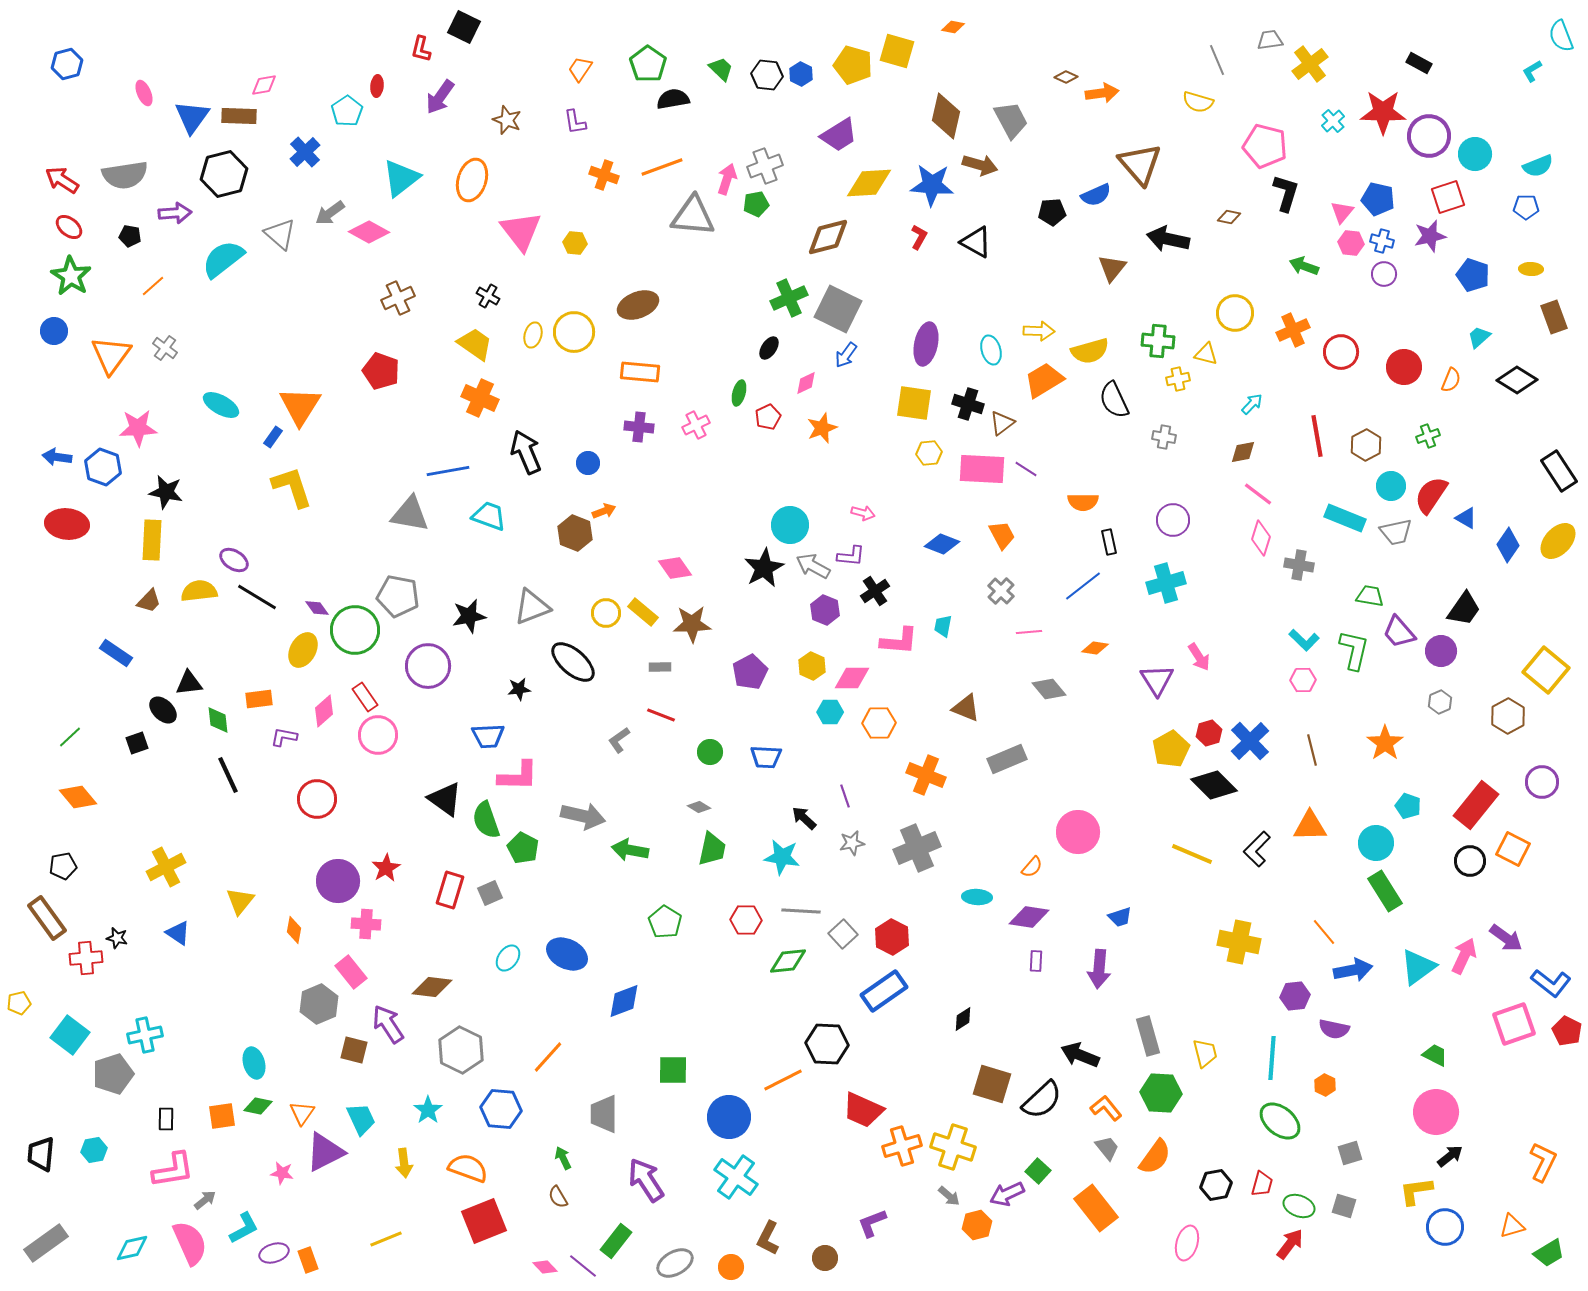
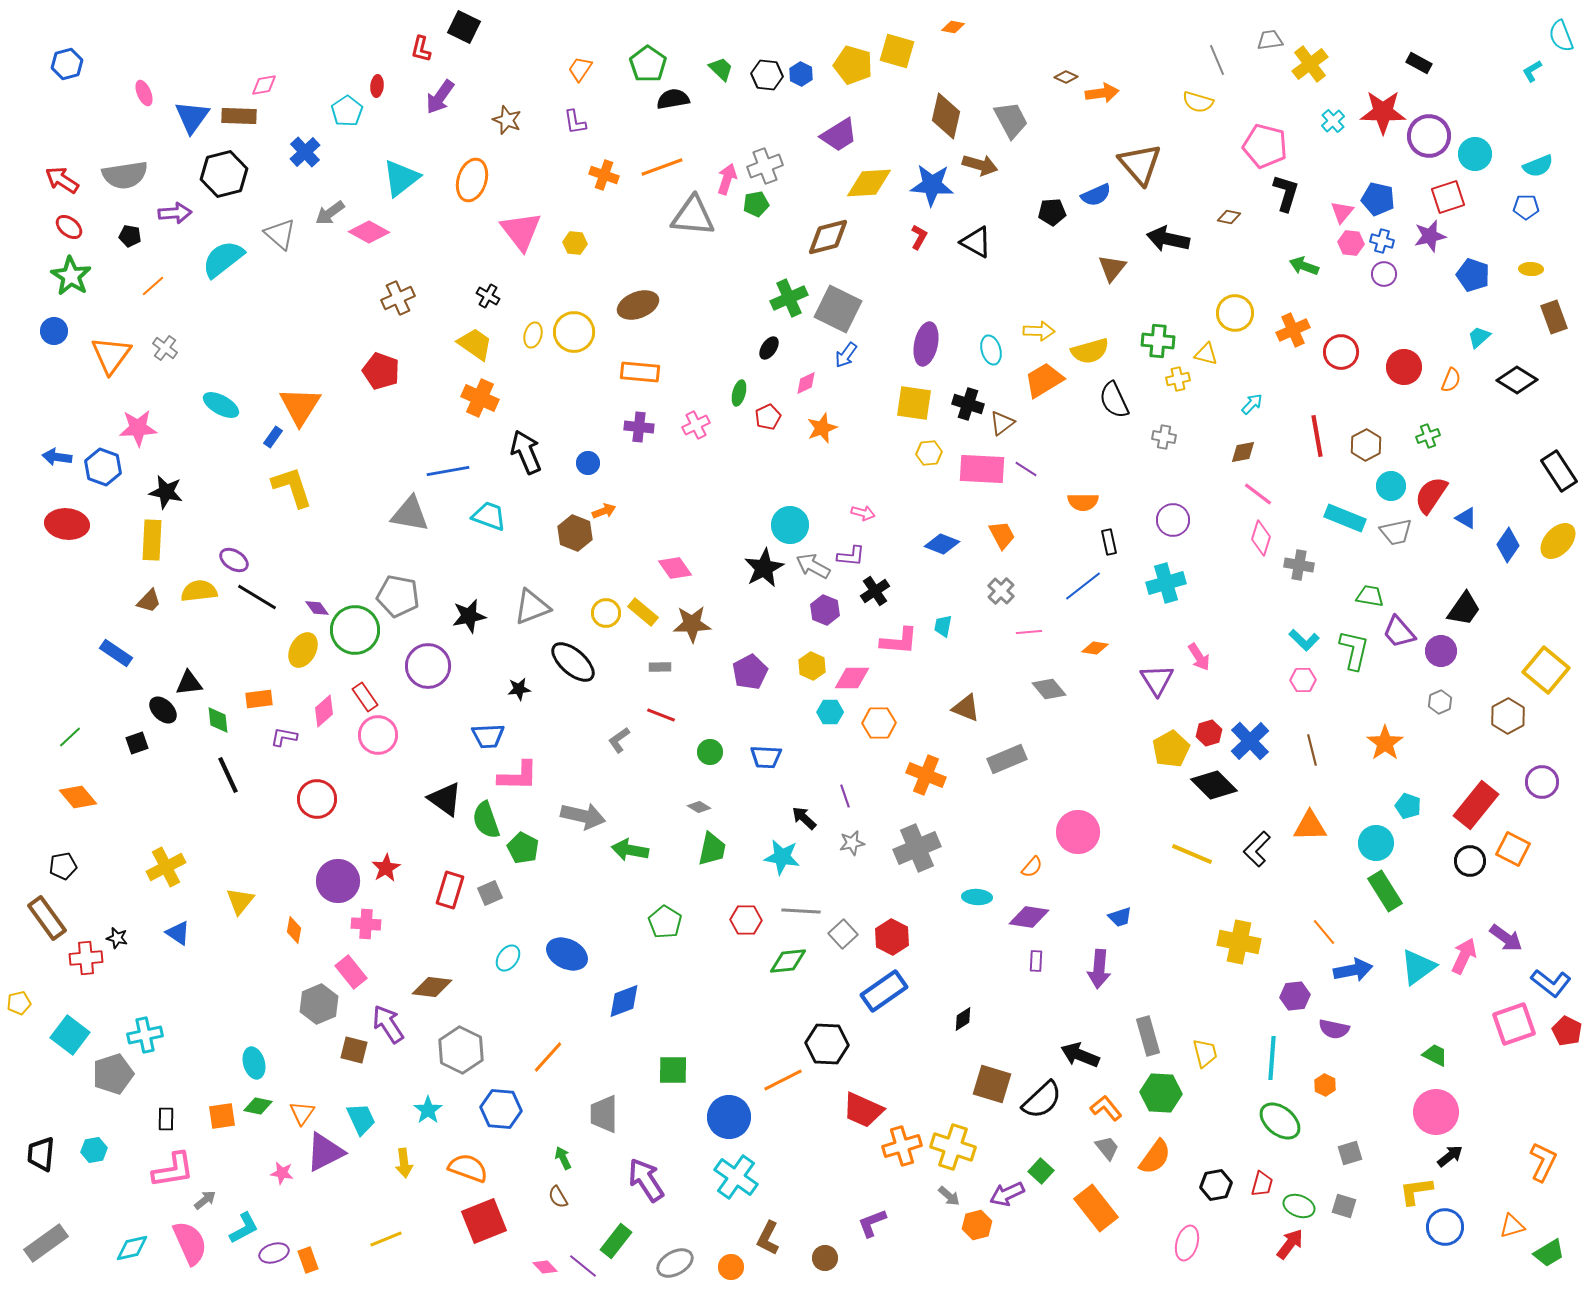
green square at (1038, 1171): moved 3 px right
